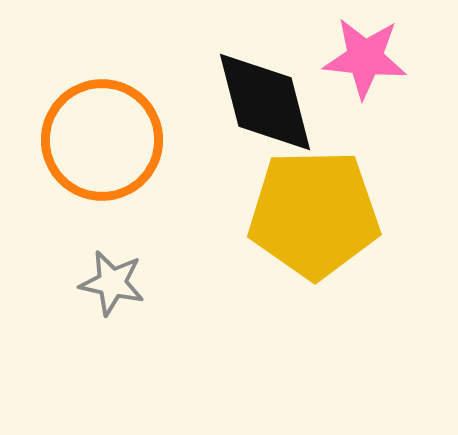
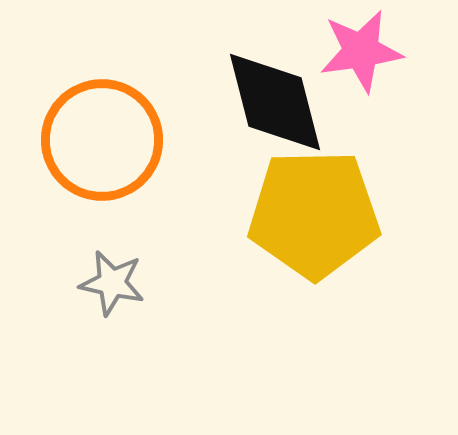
pink star: moved 4 px left, 7 px up; rotated 14 degrees counterclockwise
black diamond: moved 10 px right
